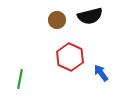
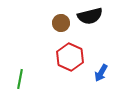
brown circle: moved 4 px right, 3 px down
blue arrow: rotated 114 degrees counterclockwise
